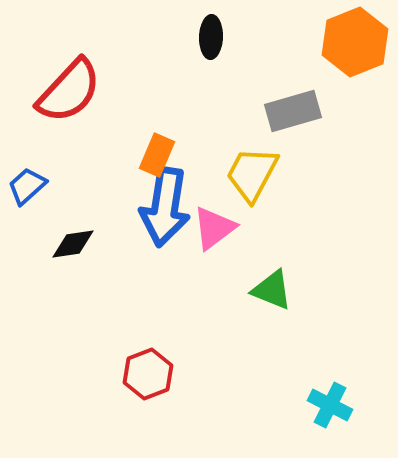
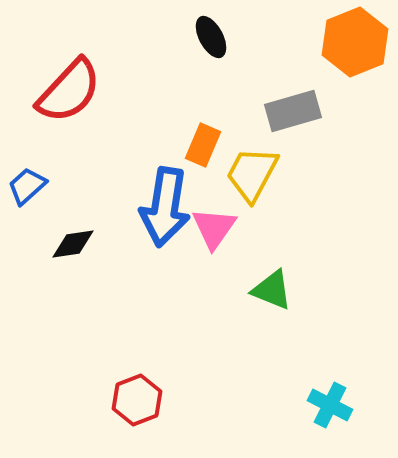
black ellipse: rotated 30 degrees counterclockwise
orange rectangle: moved 46 px right, 10 px up
pink triangle: rotated 18 degrees counterclockwise
red hexagon: moved 11 px left, 26 px down
